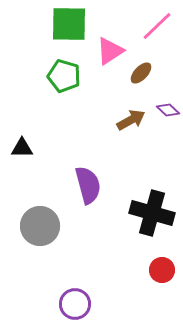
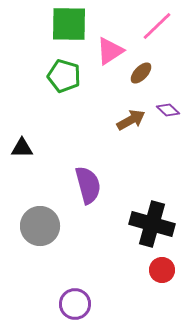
black cross: moved 11 px down
